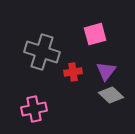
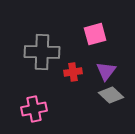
gray cross: rotated 16 degrees counterclockwise
